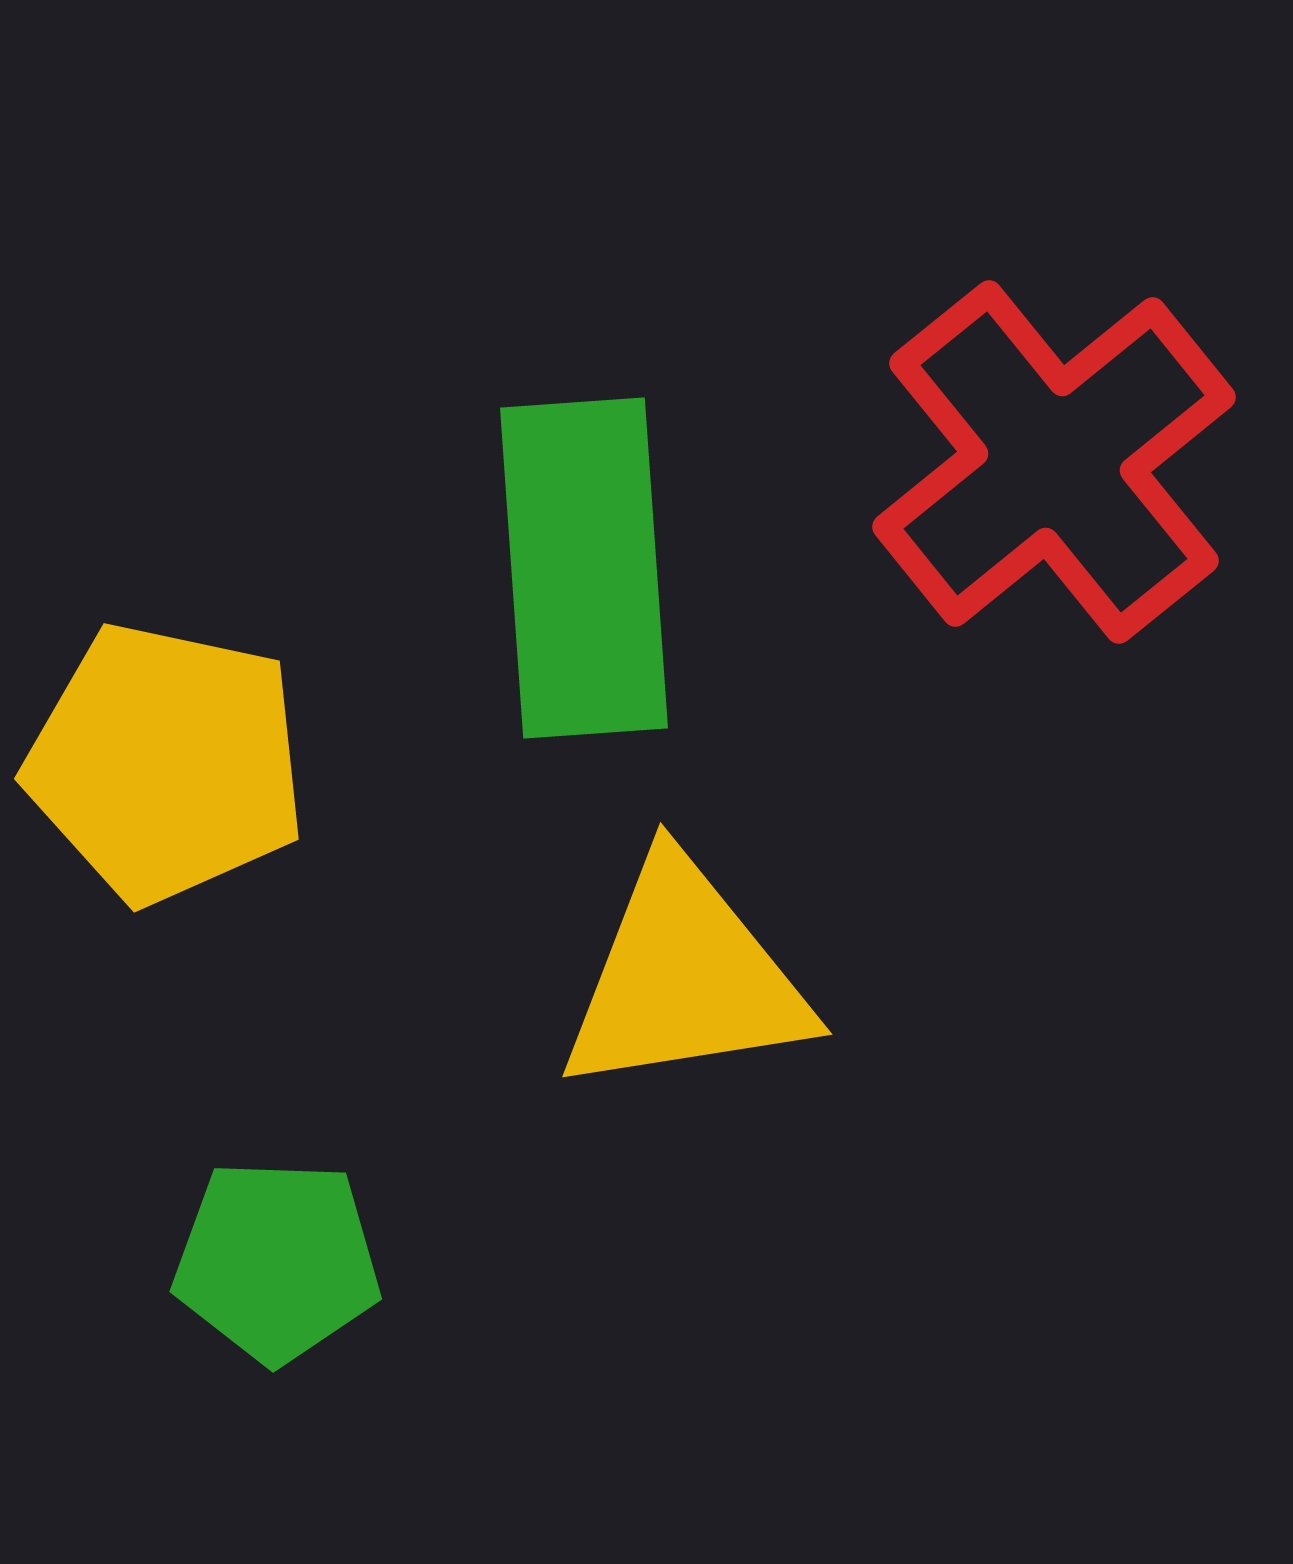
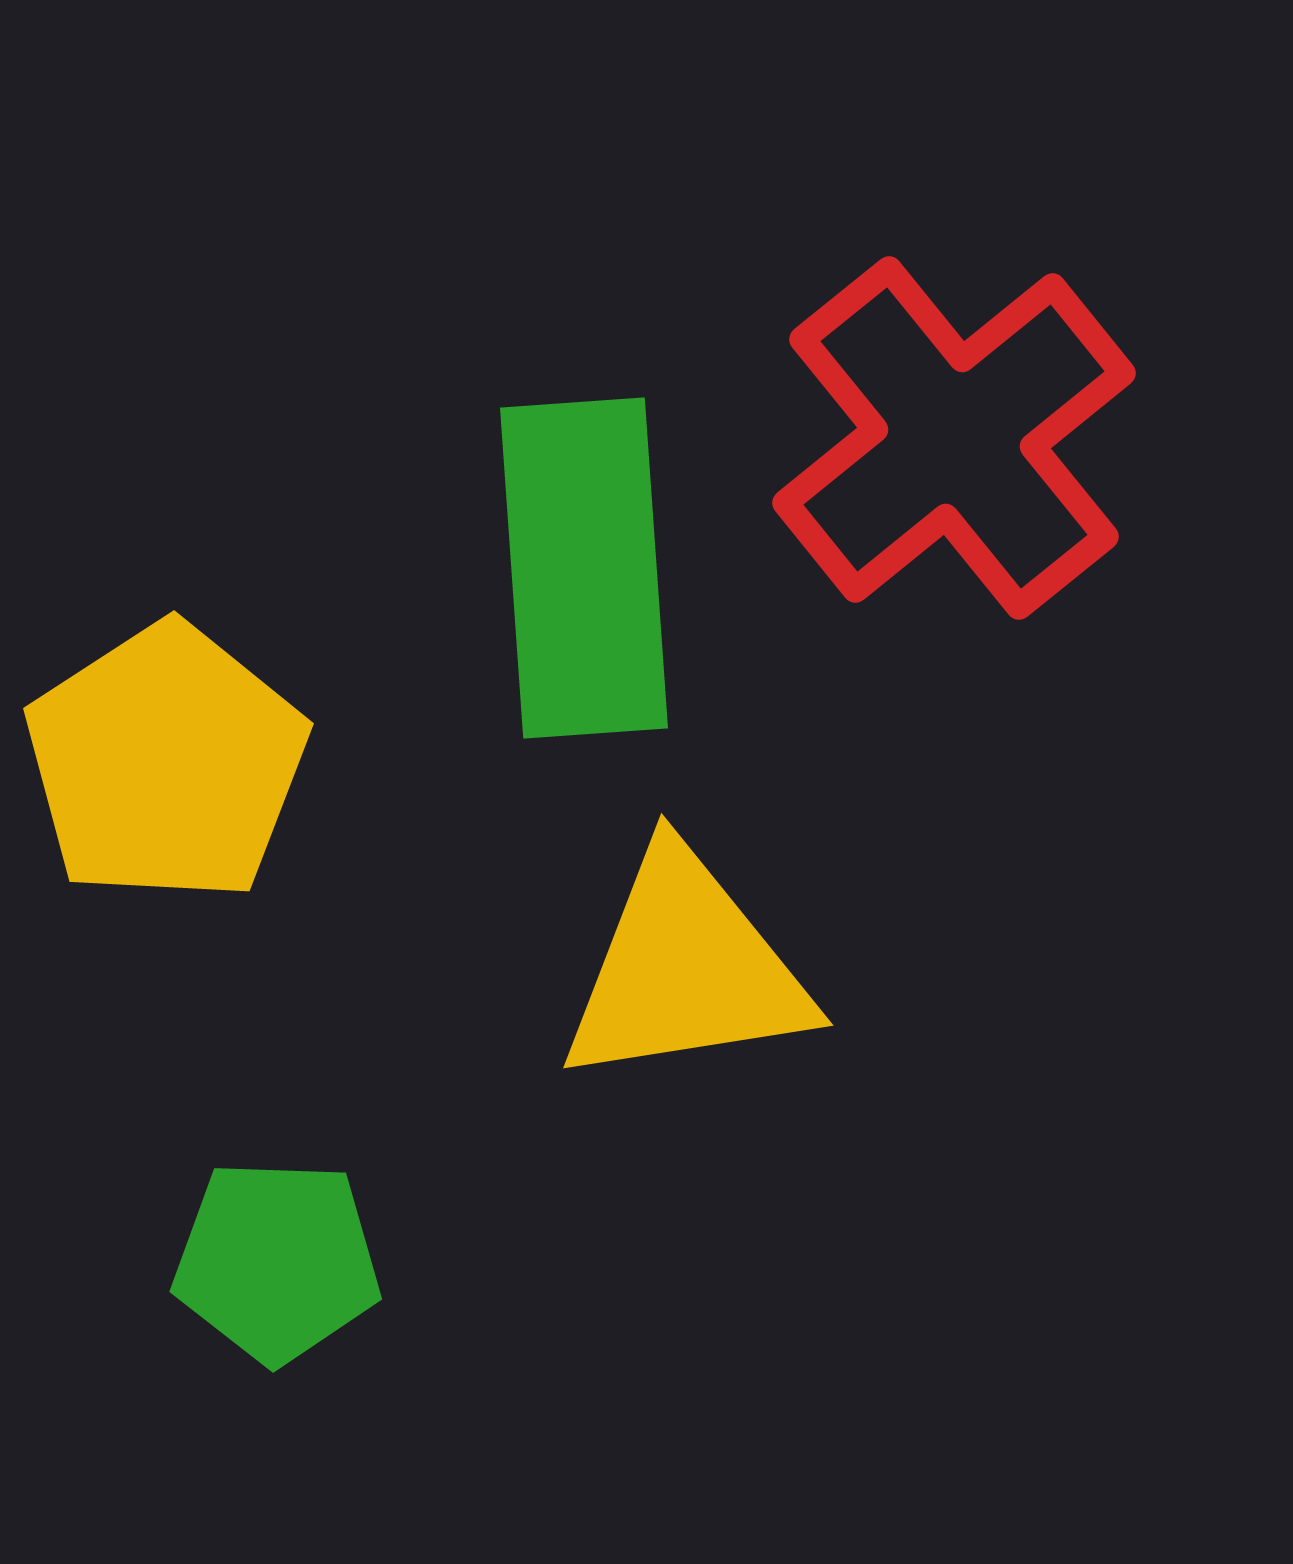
red cross: moved 100 px left, 24 px up
yellow pentagon: rotated 27 degrees clockwise
yellow triangle: moved 1 px right, 9 px up
